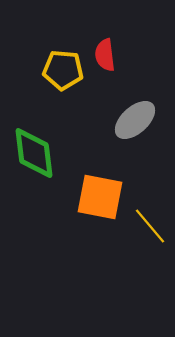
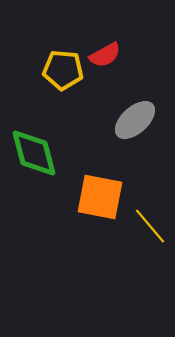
red semicircle: rotated 112 degrees counterclockwise
green diamond: rotated 8 degrees counterclockwise
